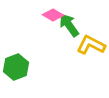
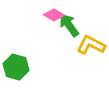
pink diamond: moved 1 px right
green hexagon: rotated 25 degrees counterclockwise
